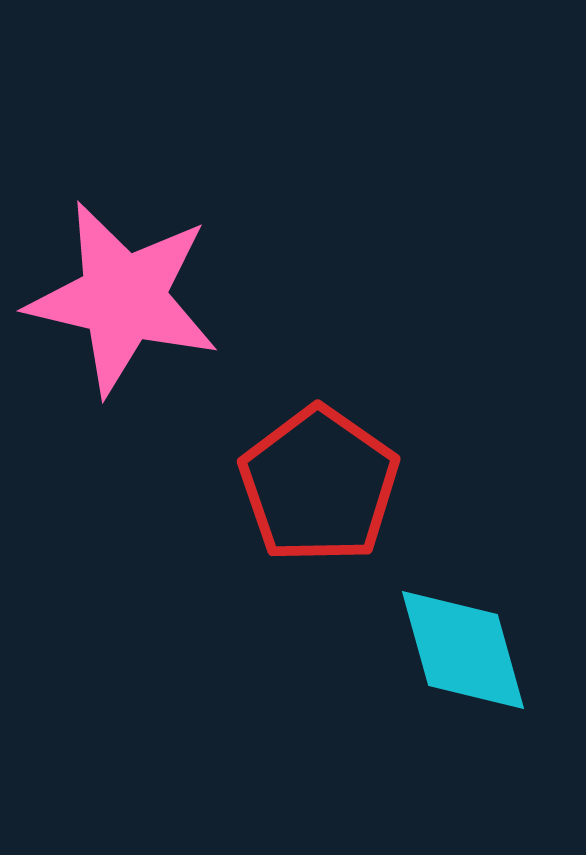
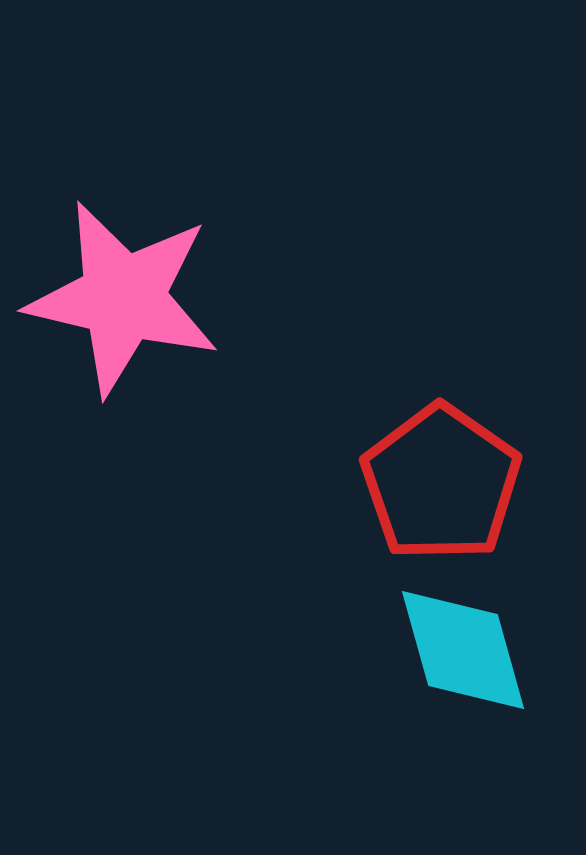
red pentagon: moved 122 px right, 2 px up
